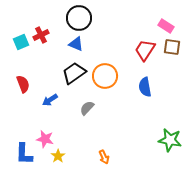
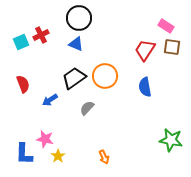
black trapezoid: moved 5 px down
green star: moved 1 px right
